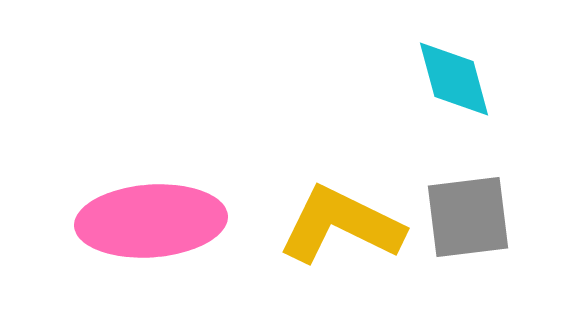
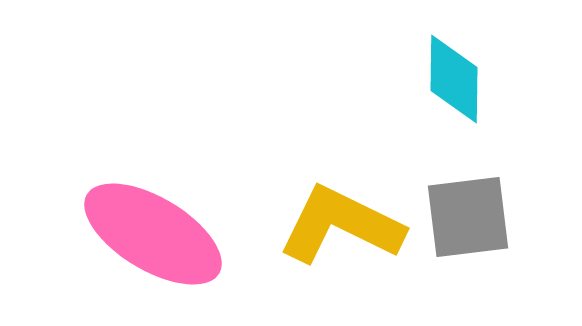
cyan diamond: rotated 16 degrees clockwise
pink ellipse: moved 2 px right, 13 px down; rotated 35 degrees clockwise
